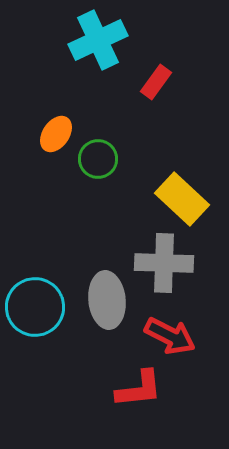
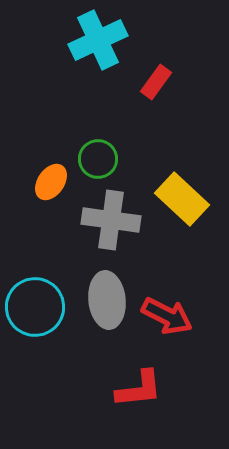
orange ellipse: moved 5 px left, 48 px down
gray cross: moved 53 px left, 43 px up; rotated 6 degrees clockwise
red arrow: moved 3 px left, 20 px up
